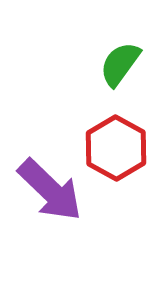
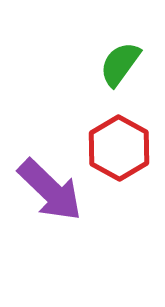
red hexagon: moved 3 px right
